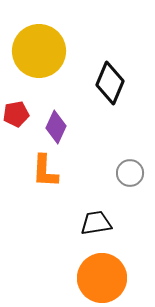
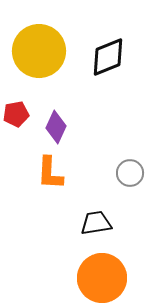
black diamond: moved 2 px left, 26 px up; rotated 45 degrees clockwise
orange L-shape: moved 5 px right, 2 px down
